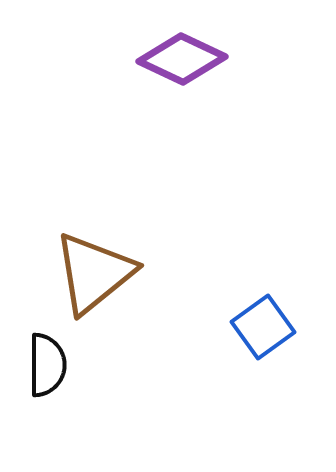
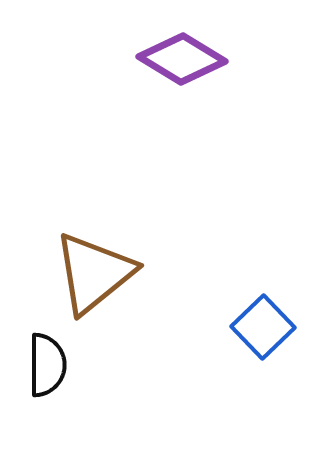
purple diamond: rotated 6 degrees clockwise
blue square: rotated 8 degrees counterclockwise
